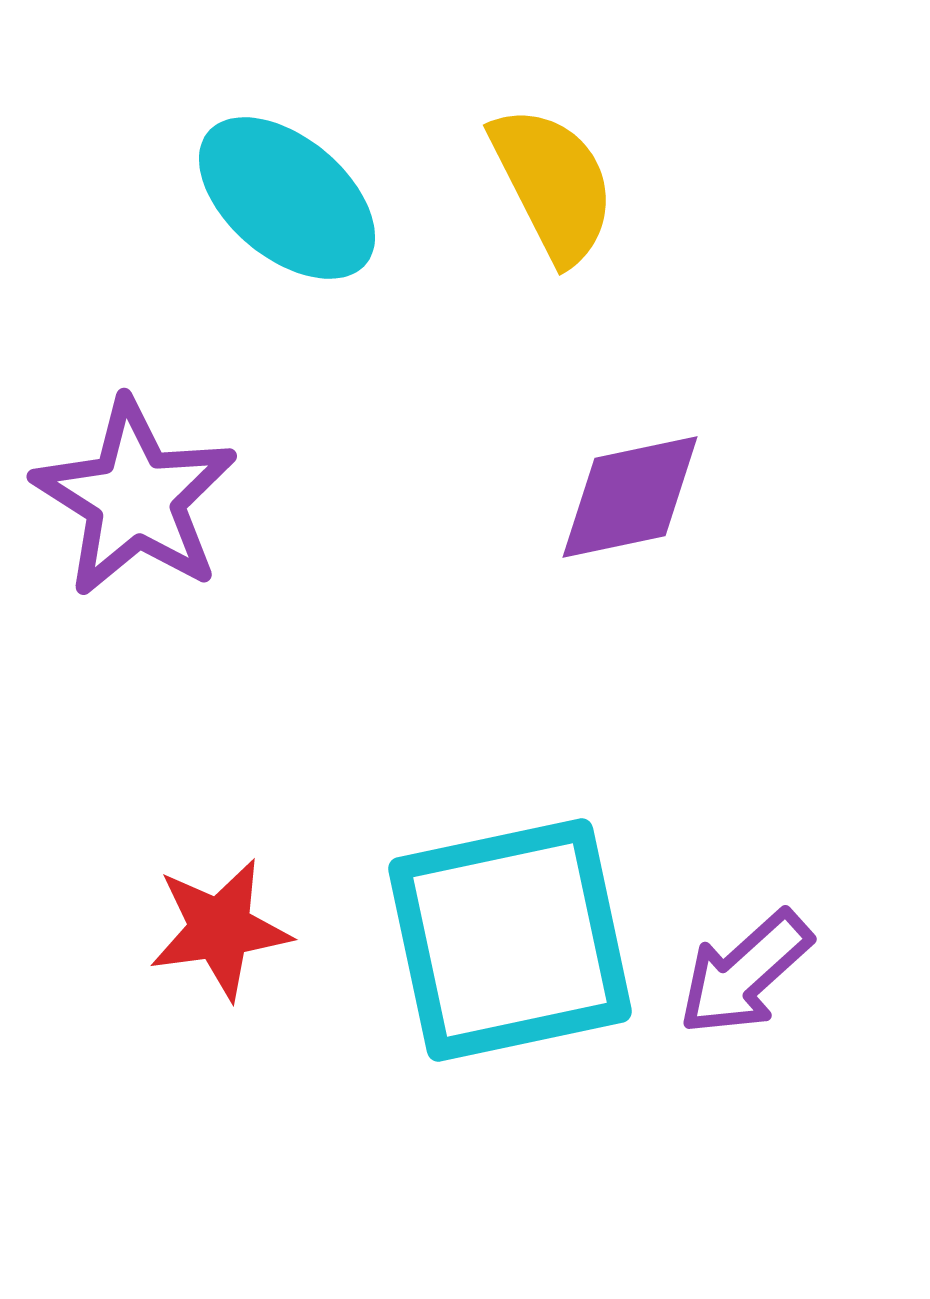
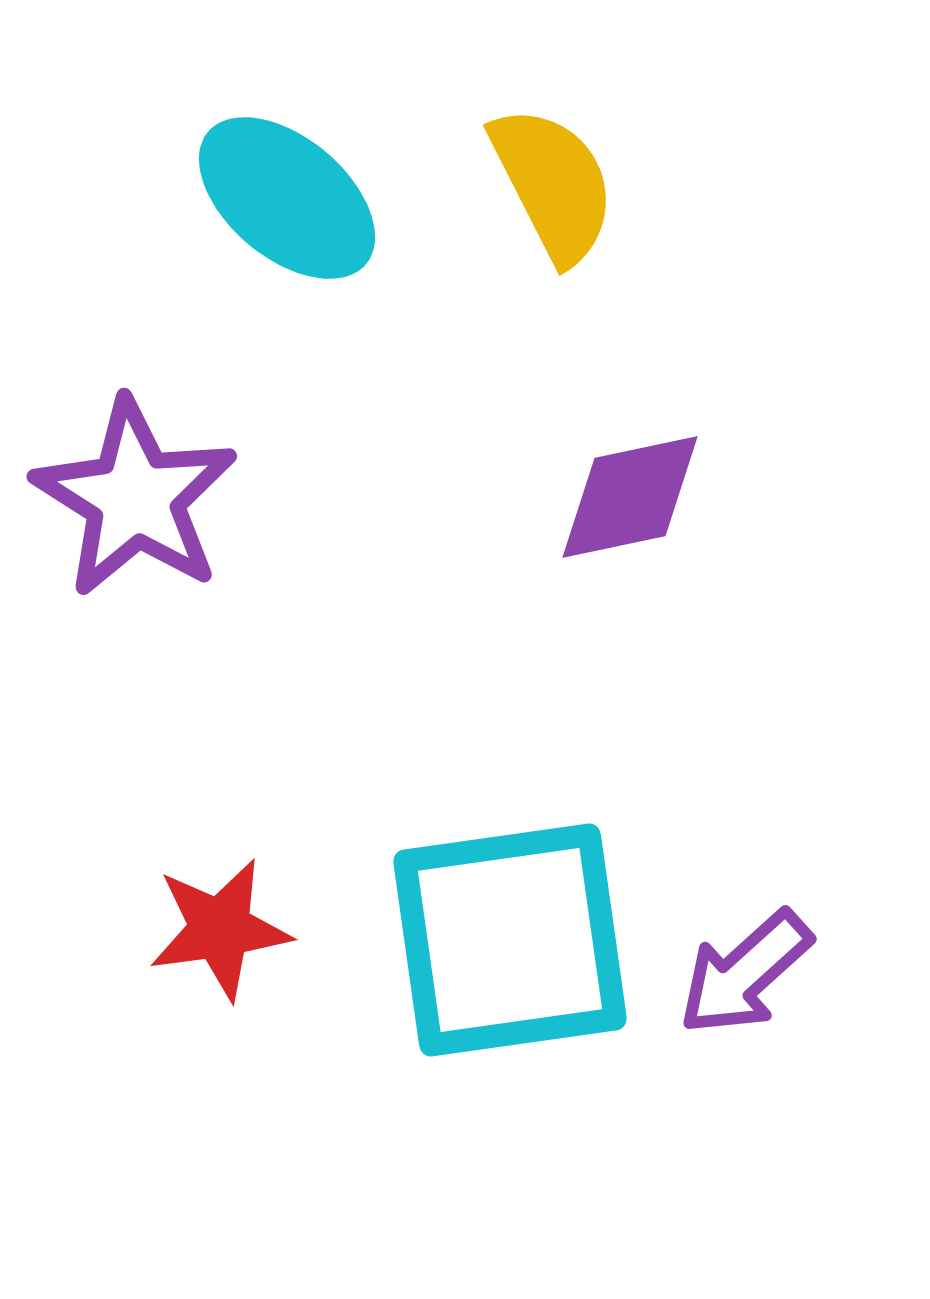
cyan square: rotated 4 degrees clockwise
